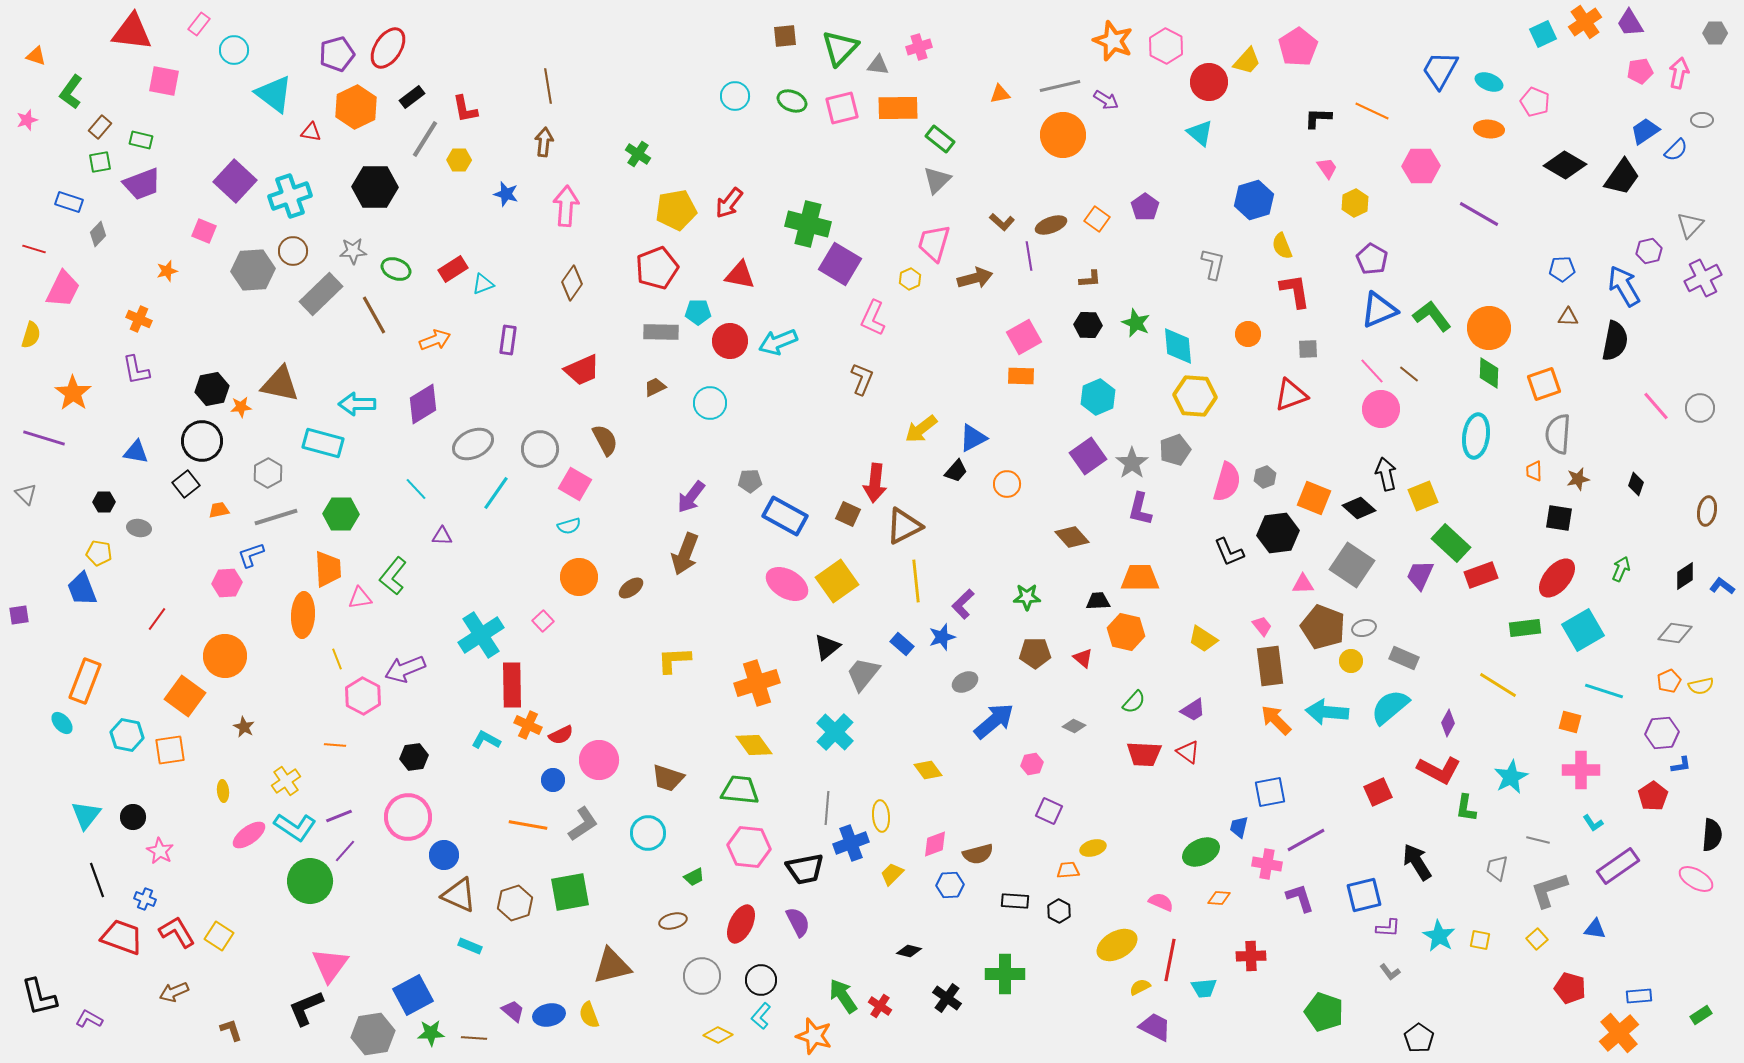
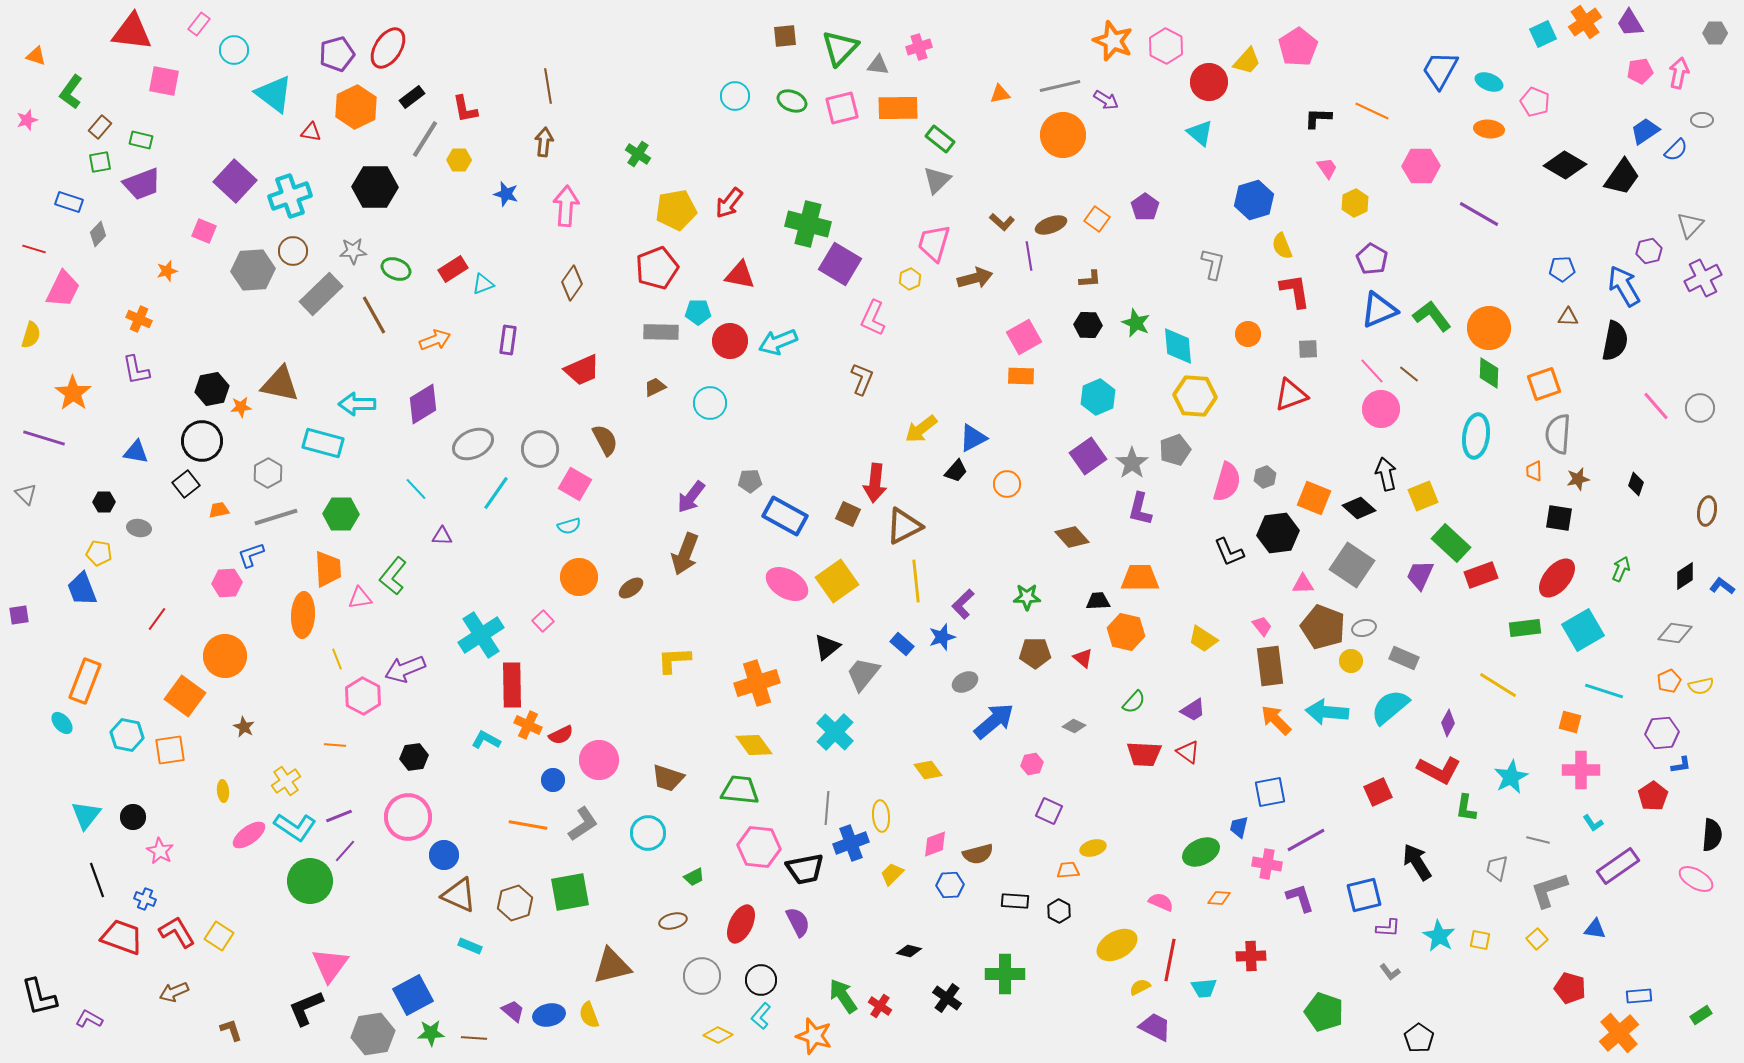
pink hexagon at (749, 847): moved 10 px right
